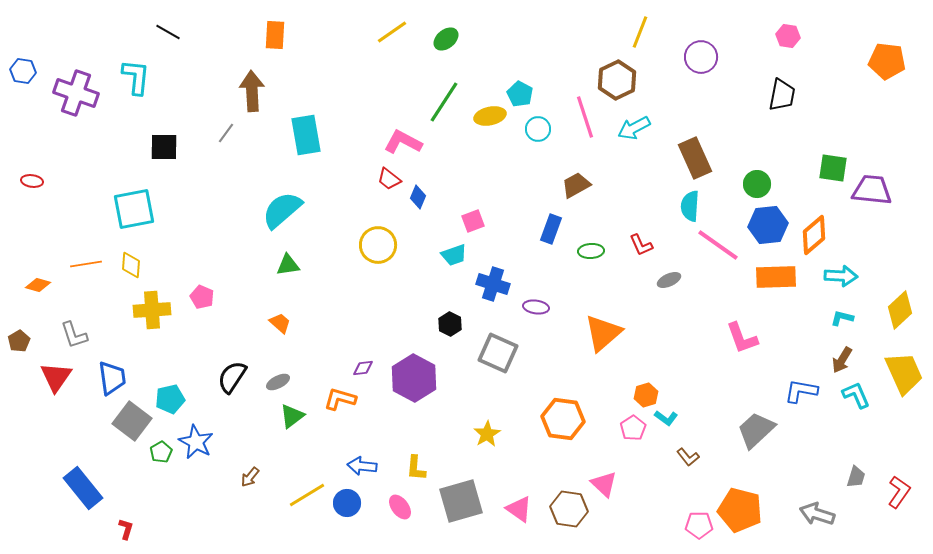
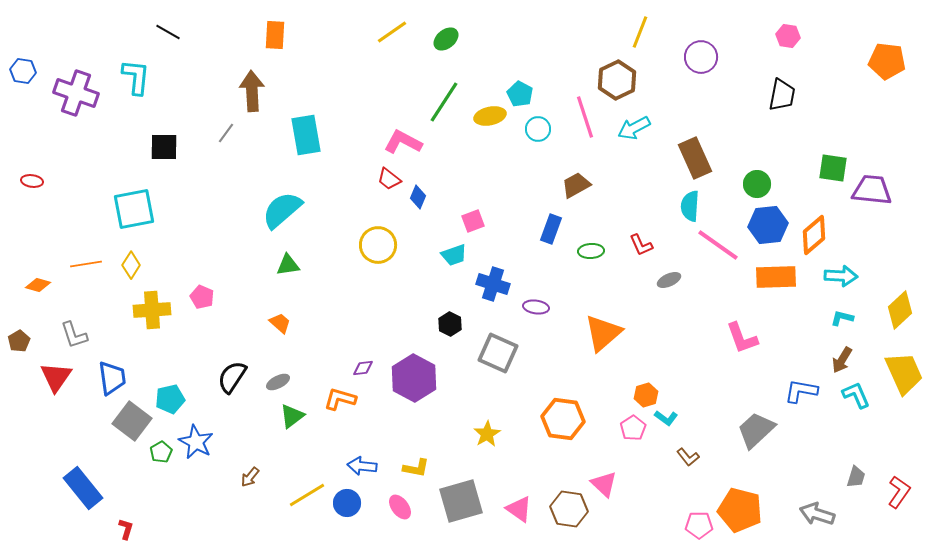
yellow diamond at (131, 265): rotated 28 degrees clockwise
yellow L-shape at (416, 468): rotated 84 degrees counterclockwise
